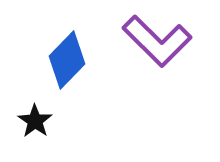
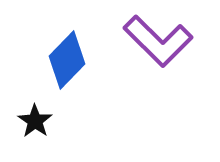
purple L-shape: moved 1 px right
